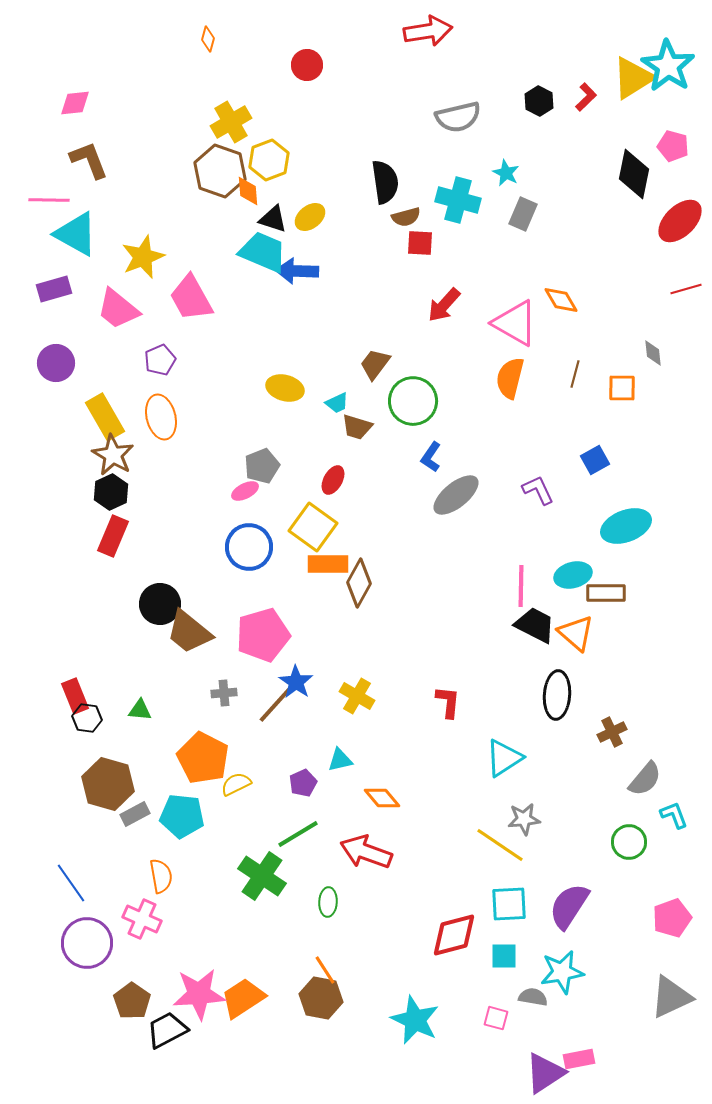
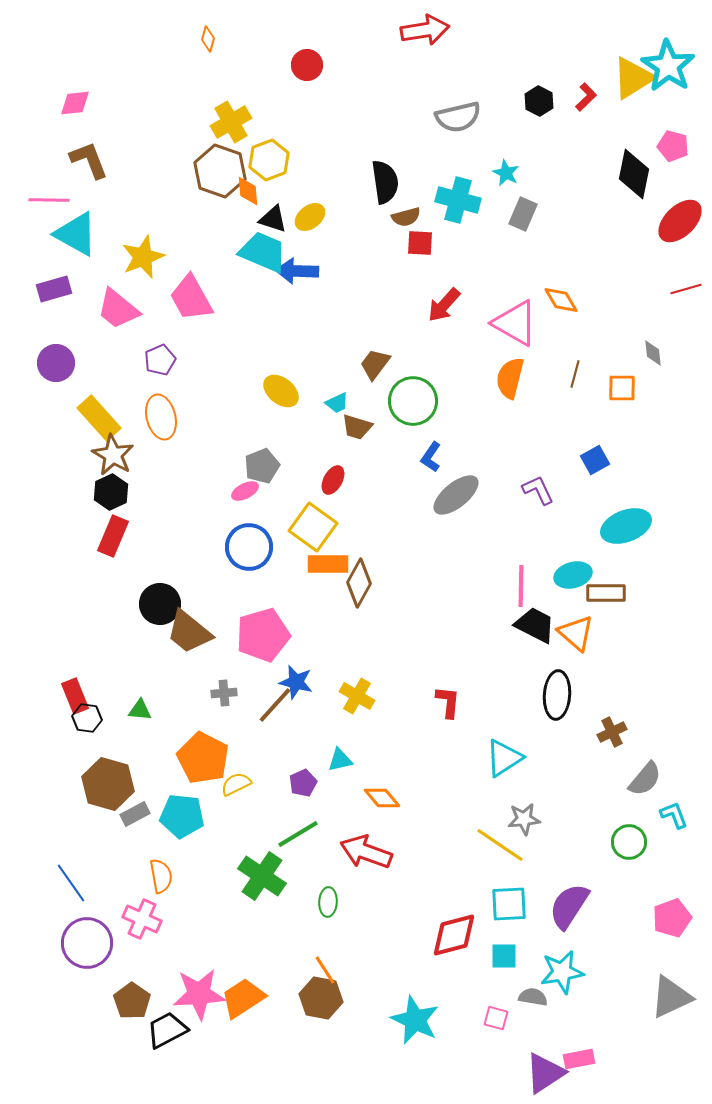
red arrow at (428, 31): moved 3 px left, 1 px up
yellow ellipse at (285, 388): moved 4 px left, 3 px down; rotated 24 degrees clockwise
yellow rectangle at (105, 417): moved 6 px left, 1 px down; rotated 12 degrees counterclockwise
blue star at (296, 682): rotated 20 degrees counterclockwise
